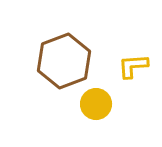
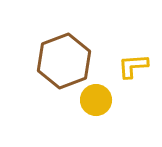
yellow circle: moved 4 px up
